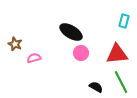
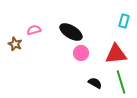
red triangle: moved 1 px left
pink semicircle: moved 28 px up
green line: rotated 10 degrees clockwise
black semicircle: moved 1 px left, 4 px up
